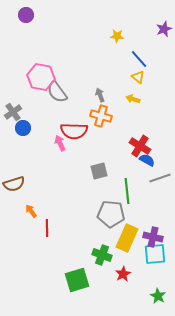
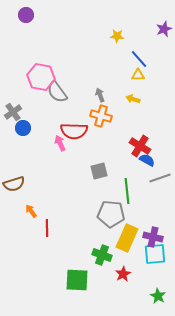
yellow triangle: moved 2 px up; rotated 40 degrees counterclockwise
green square: rotated 20 degrees clockwise
